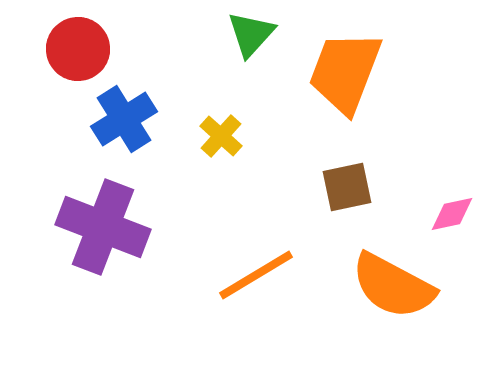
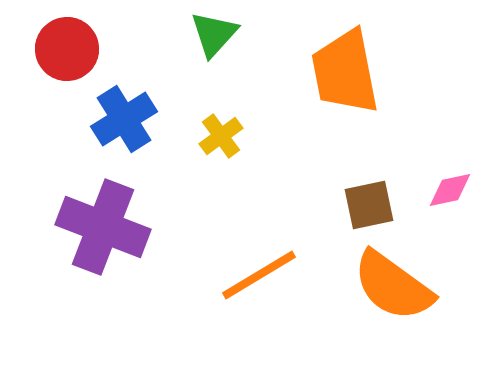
green triangle: moved 37 px left
red circle: moved 11 px left
orange trapezoid: rotated 32 degrees counterclockwise
yellow cross: rotated 12 degrees clockwise
brown square: moved 22 px right, 18 px down
pink diamond: moved 2 px left, 24 px up
orange line: moved 3 px right
orange semicircle: rotated 8 degrees clockwise
